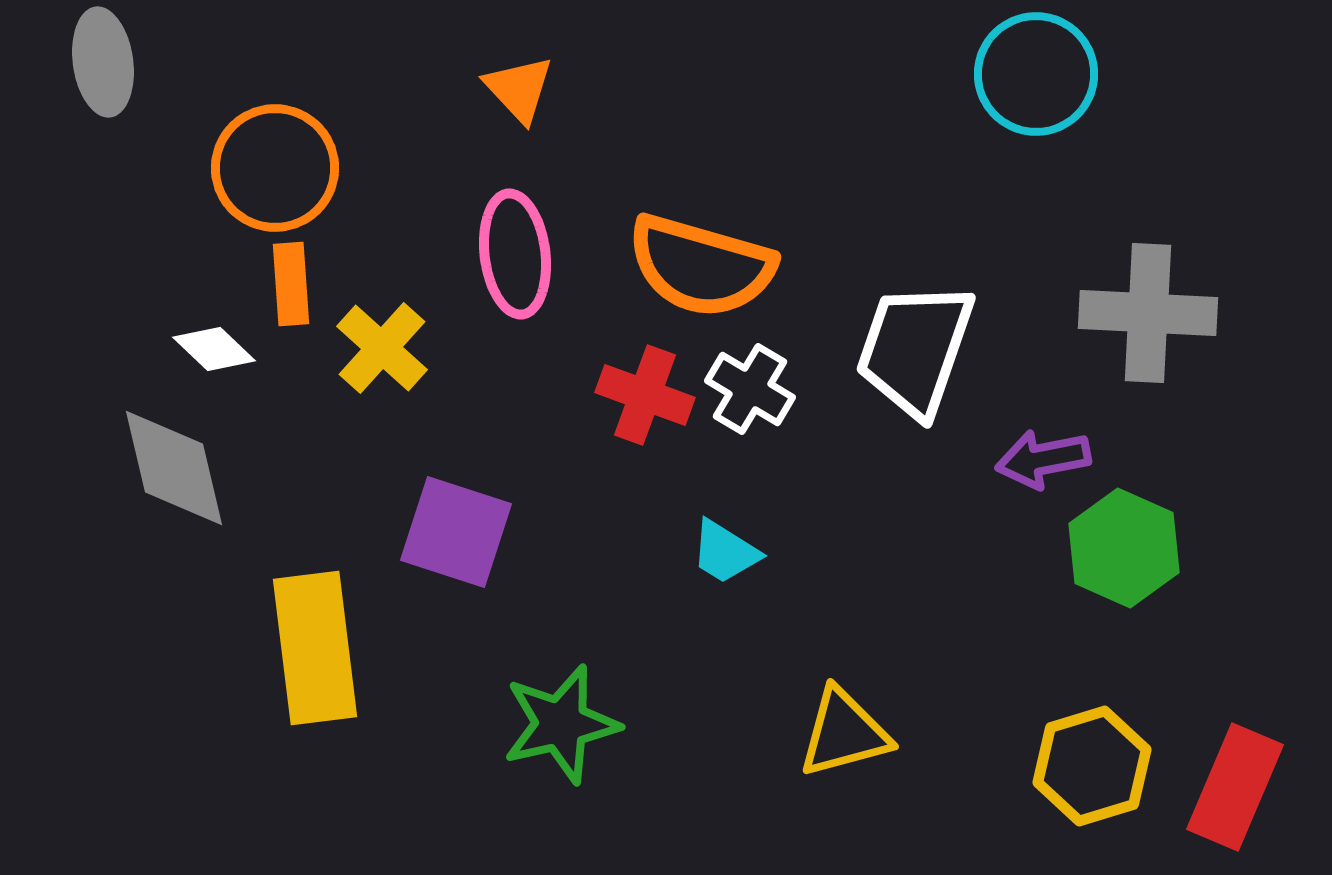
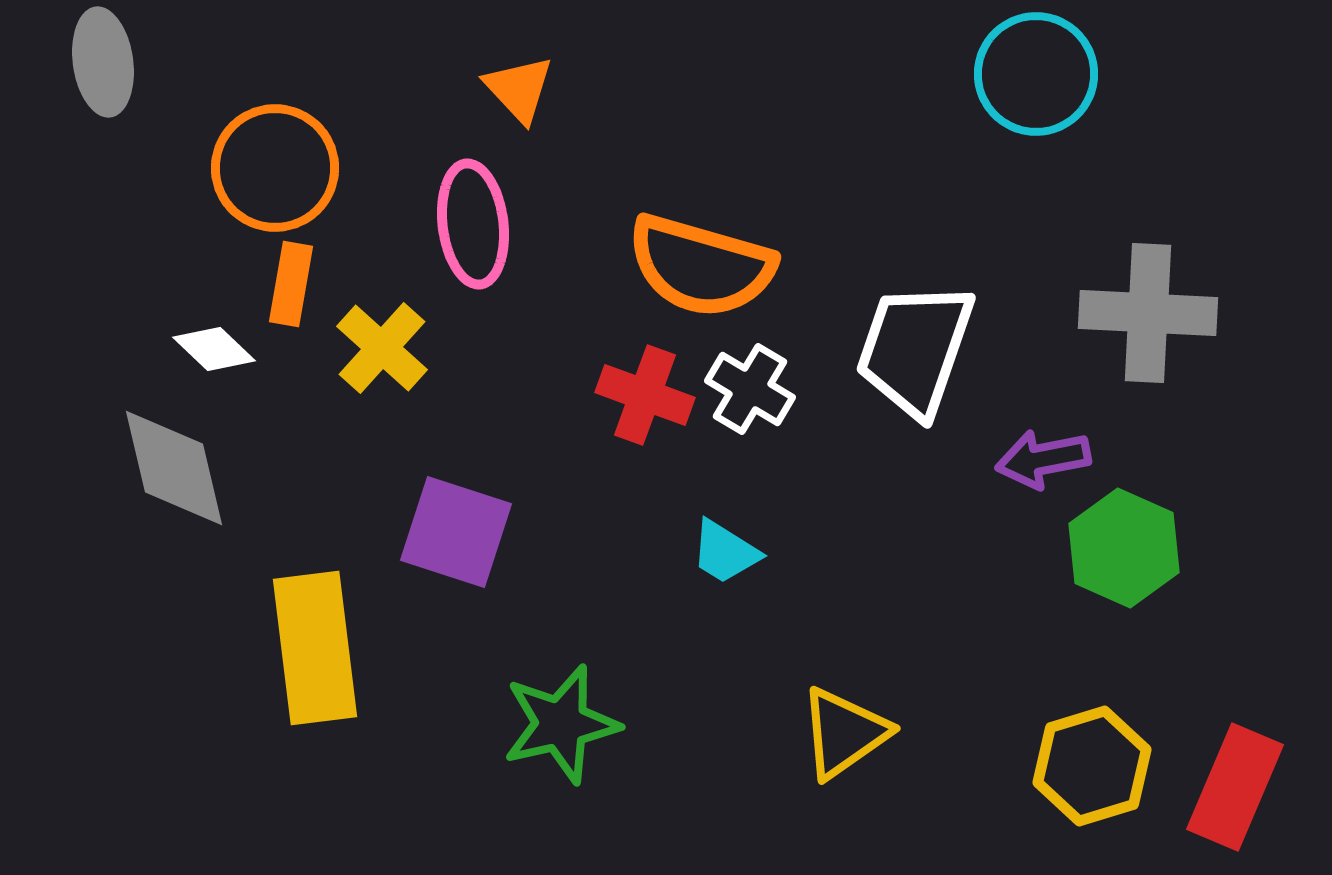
pink ellipse: moved 42 px left, 30 px up
orange rectangle: rotated 14 degrees clockwise
yellow triangle: rotated 20 degrees counterclockwise
